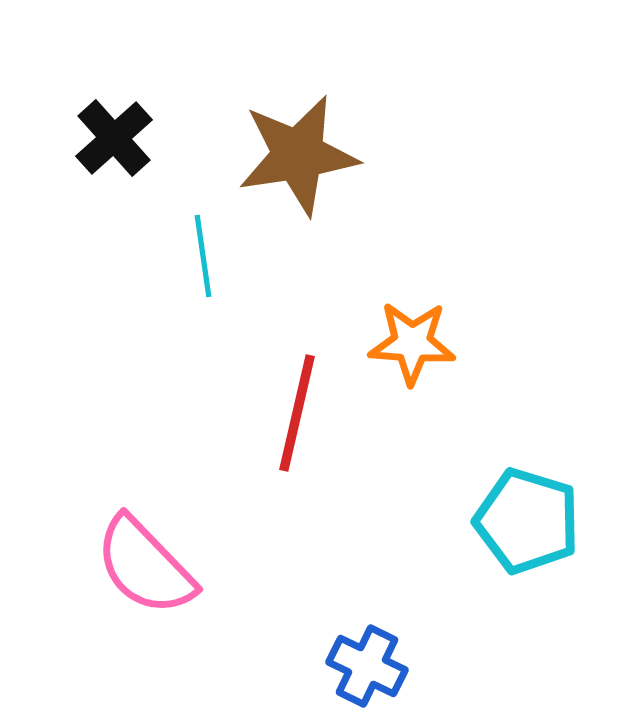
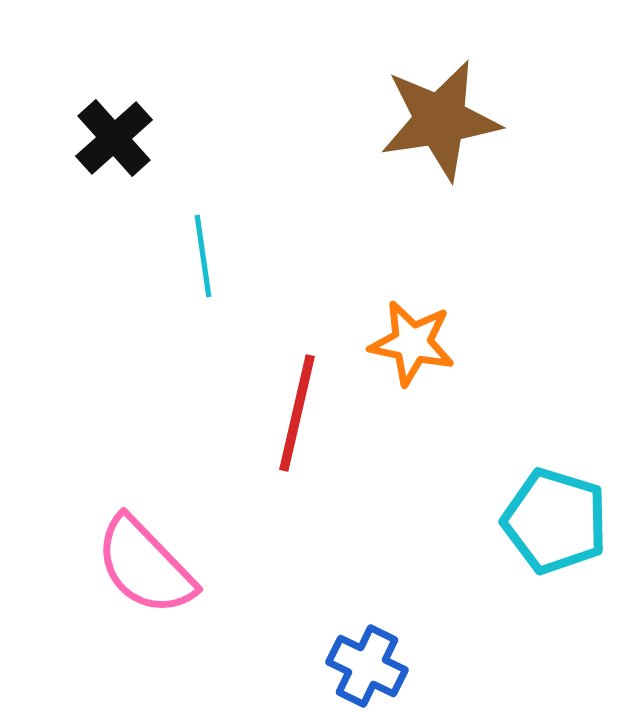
brown star: moved 142 px right, 35 px up
orange star: rotated 8 degrees clockwise
cyan pentagon: moved 28 px right
